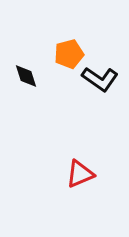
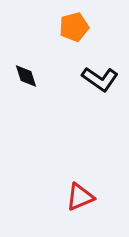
orange pentagon: moved 5 px right, 27 px up
red triangle: moved 23 px down
